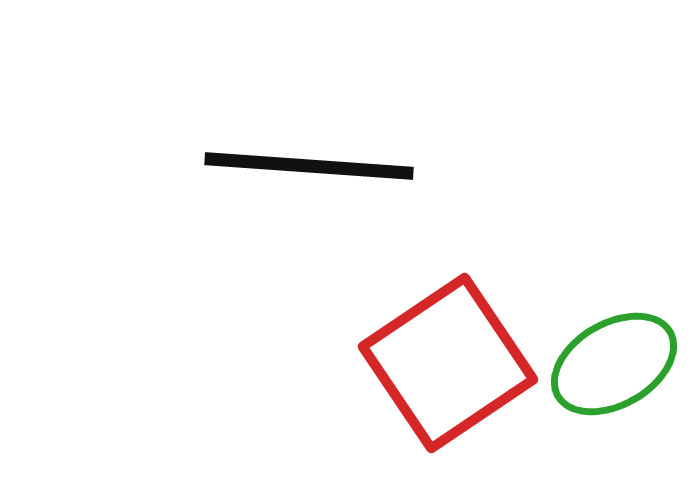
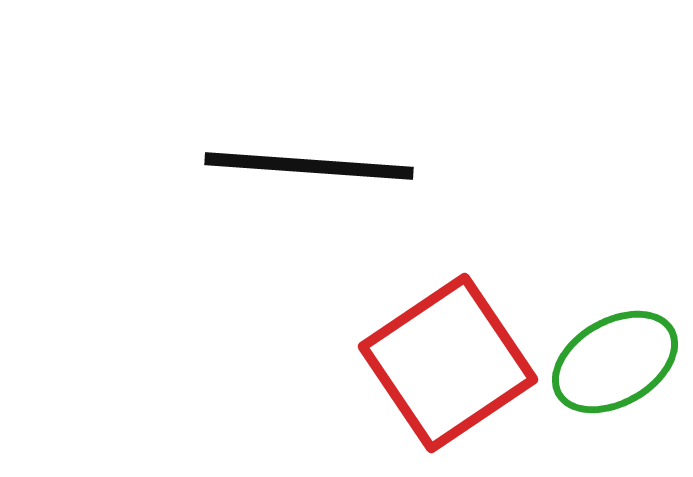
green ellipse: moved 1 px right, 2 px up
